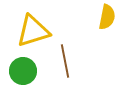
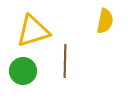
yellow semicircle: moved 2 px left, 4 px down
brown line: rotated 12 degrees clockwise
